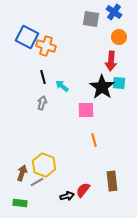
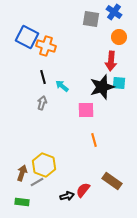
black star: rotated 20 degrees clockwise
brown rectangle: rotated 48 degrees counterclockwise
green rectangle: moved 2 px right, 1 px up
